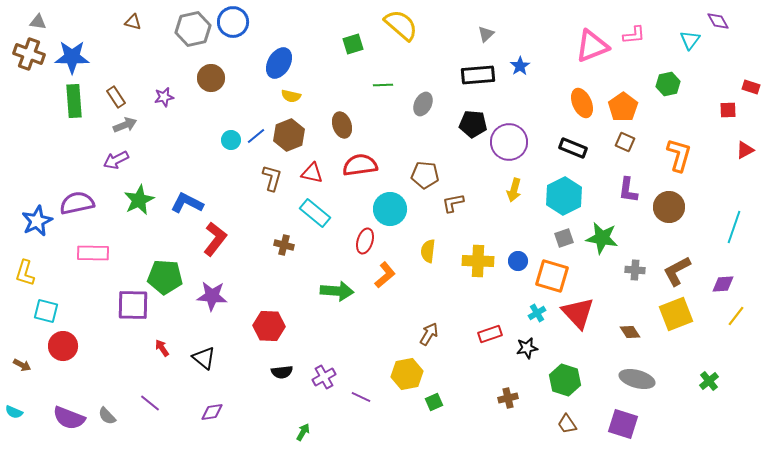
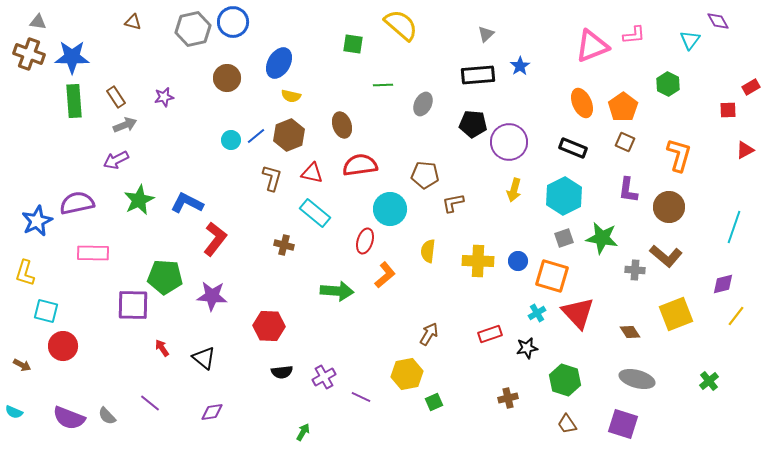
green square at (353, 44): rotated 25 degrees clockwise
brown circle at (211, 78): moved 16 px right
green hexagon at (668, 84): rotated 20 degrees counterclockwise
red rectangle at (751, 87): rotated 48 degrees counterclockwise
brown L-shape at (677, 271): moved 11 px left, 15 px up; rotated 112 degrees counterclockwise
purple diamond at (723, 284): rotated 10 degrees counterclockwise
